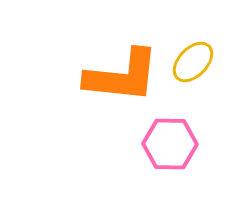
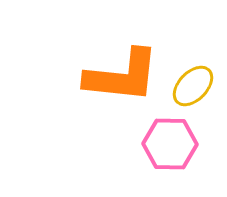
yellow ellipse: moved 24 px down
